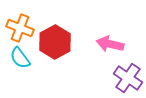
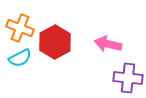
pink arrow: moved 2 px left
cyan semicircle: rotated 80 degrees counterclockwise
purple cross: rotated 28 degrees counterclockwise
